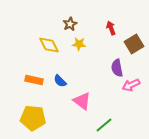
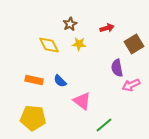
red arrow: moved 4 px left; rotated 96 degrees clockwise
